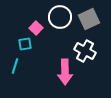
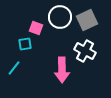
gray square: moved 2 px left, 1 px down
pink square: rotated 24 degrees counterclockwise
cyan line: moved 1 px left, 2 px down; rotated 21 degrees clockwise
pink arrow: moved 3 px left, 2 px up
